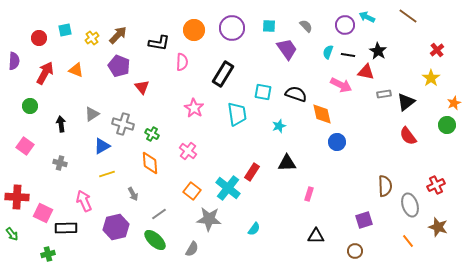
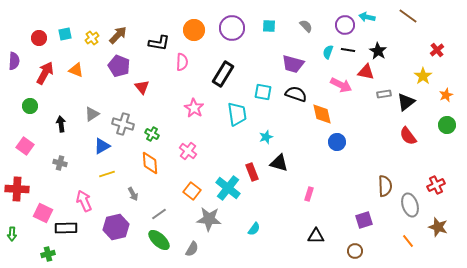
cyan arrow at (367, 17): rotated 14 degrees counterclockwise
cyan square at (65, 30): moved 4 px down
purple trapezoid at (287, 49): moved 6 px right, 15 px down; rotated 140 degrees clockwise
black line at (348, 55): moved 5 px up
yellow star at (431, 78): moved 8 px left, 2 px up
orange star at (454, 103): moved 8 px left, 8 px up
cyan star at (279, 126): moved 13 px left, 11 px down
black triangle at (287, 163): moved 8 px left; rotated 18 degrees clockwise
red rectangle at (252, 172): rotated 54 degrees counterclockwise
red cross at (17, 197): moved 8 px up
green arrow at (12, 234): rotated 40 degrees clockwise
green ellipse at (155, 240): moved 4 px right
